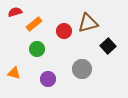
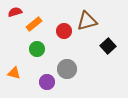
brown triangle: moved 1 px left, 2 px up
gray circle: moved 15 px left
purple circle: moved 1 px left, 3 px down
